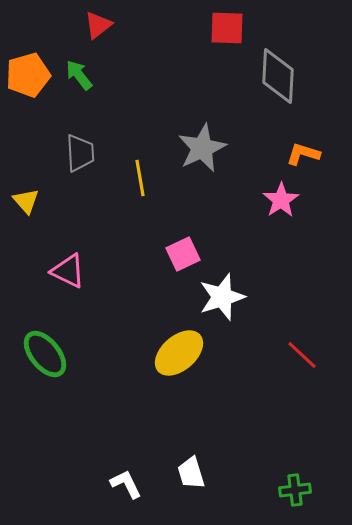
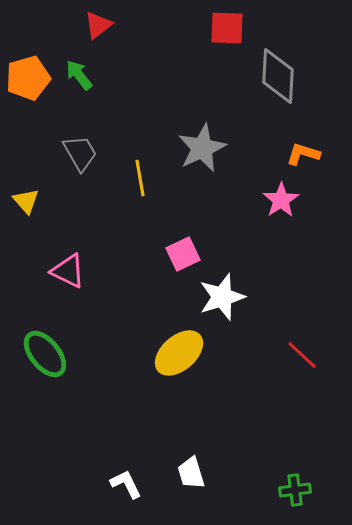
orange pentagon: moved 3 px down
gray trapezoid: rotated 27 degrees counterclockwise
